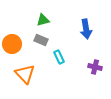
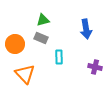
gray rectangle: moved 2 px up
orange circle: moved 3 px right
cyan rectangle: rotated 24 degrees clockwise
